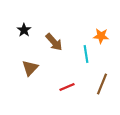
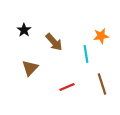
orange star: rotated 14 degrees counterclockwise
brown line: rotated 40 degrees counterclockwise
